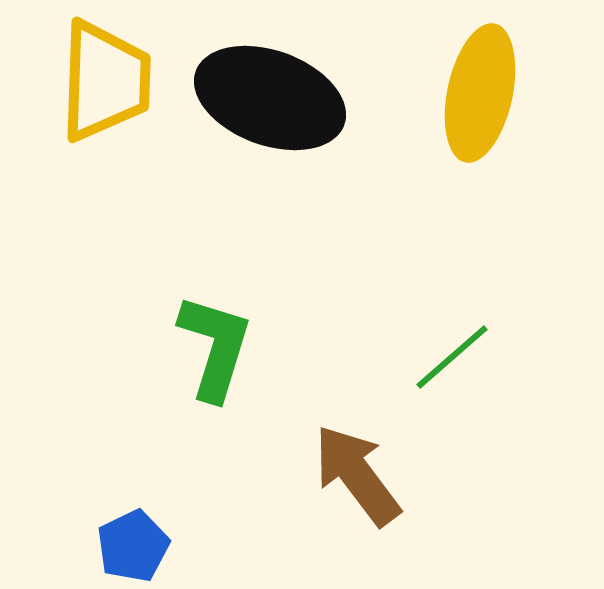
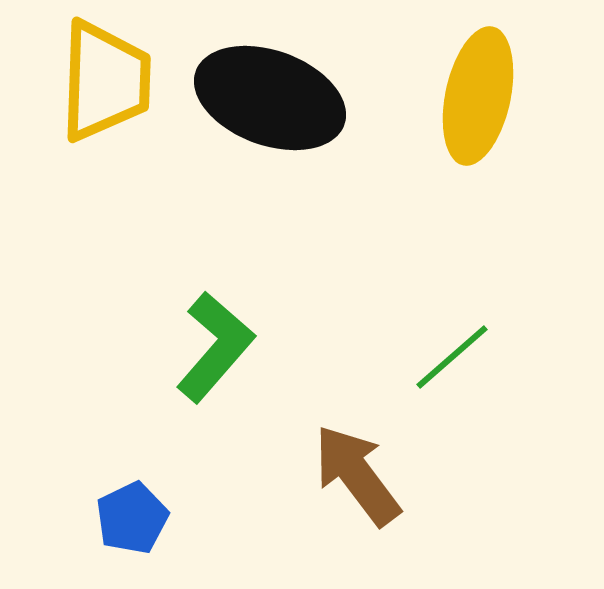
yellow ellipse: moved 2 px left, 3 px down
green L-shape: rotated 24 degrees clockwise
blue pentagon: moved 1 px left, 28 px up
